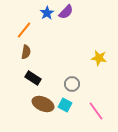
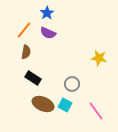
purple semicircle: moved 18 px left, 21 px down; rotated 70 degrees clockwise
